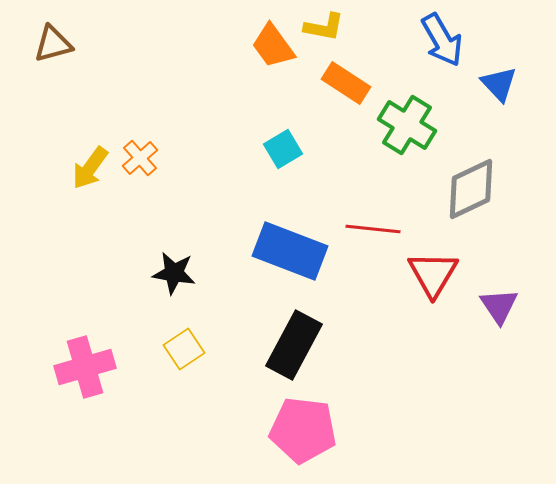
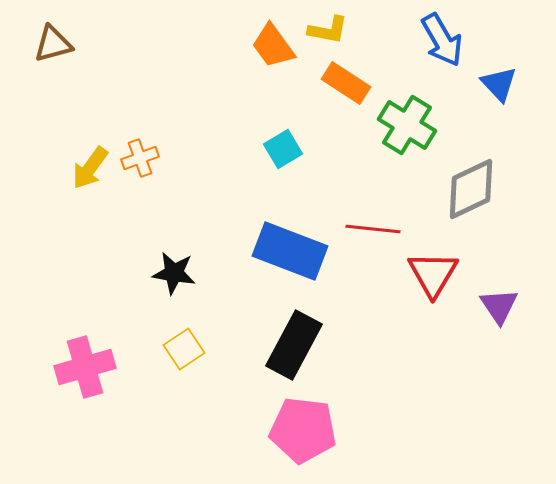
yellow L-shape: moved 4 px right, 3 px down
orange cross: rotated 21 degrees clockwise
